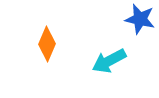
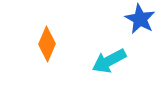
blue star: rotated 16 degrees clockwise
